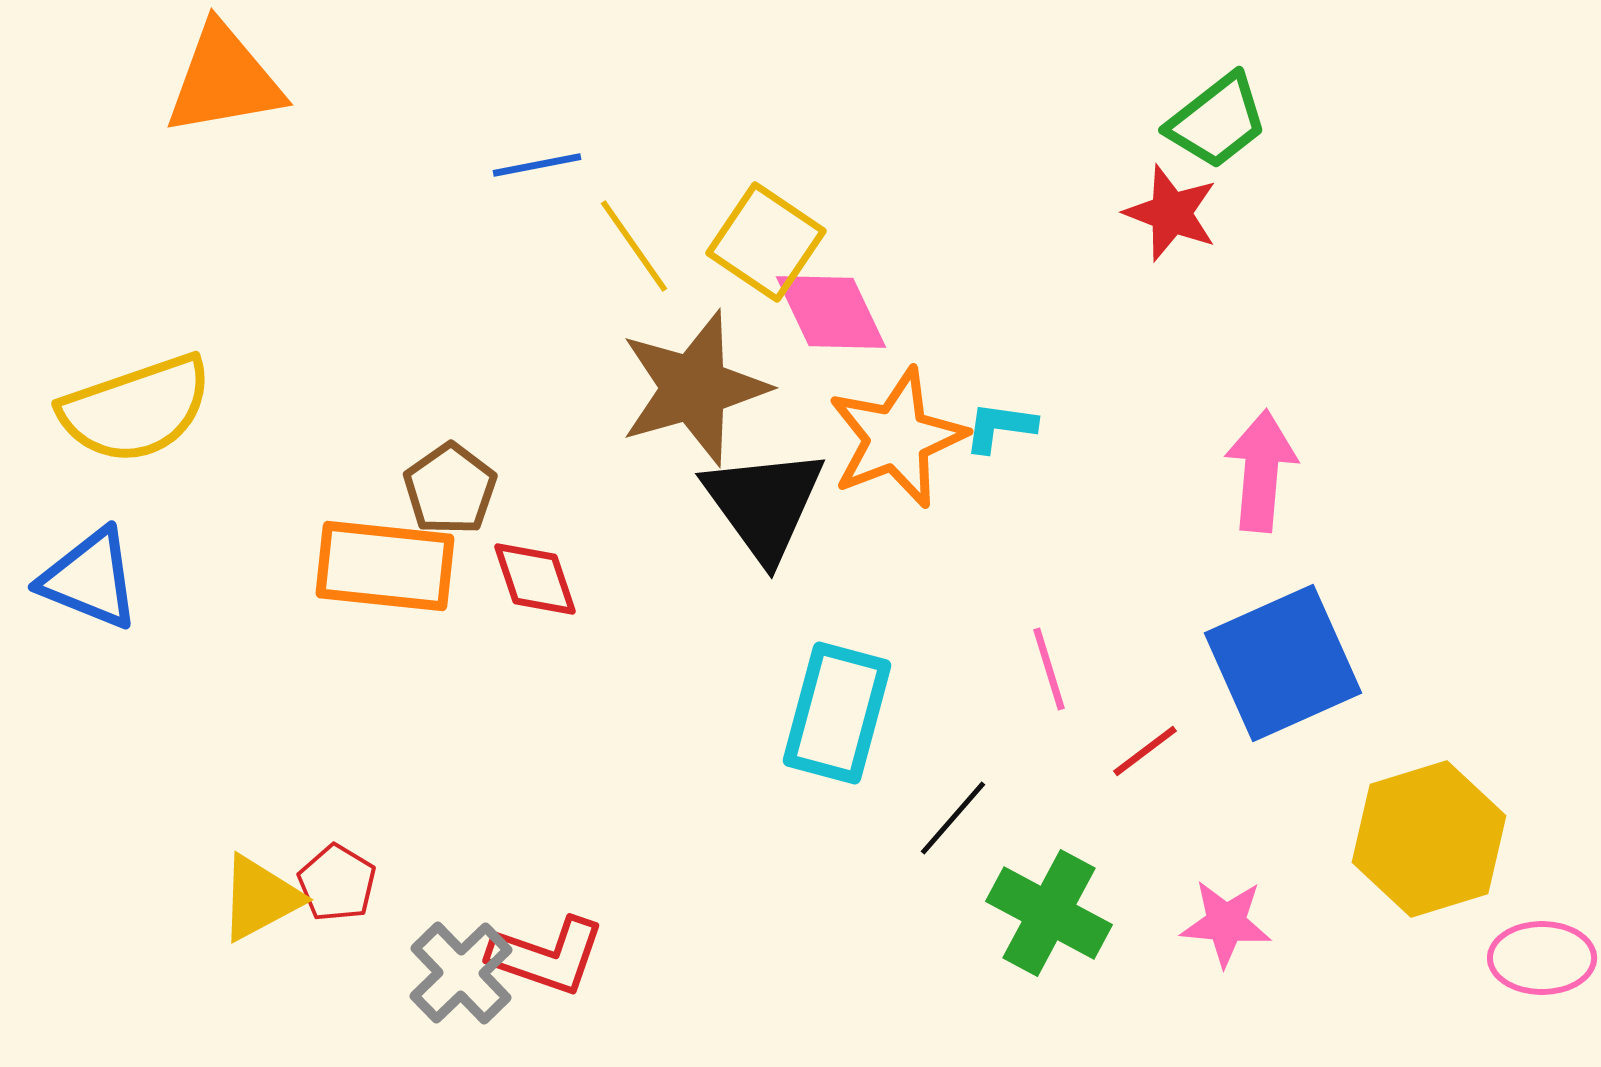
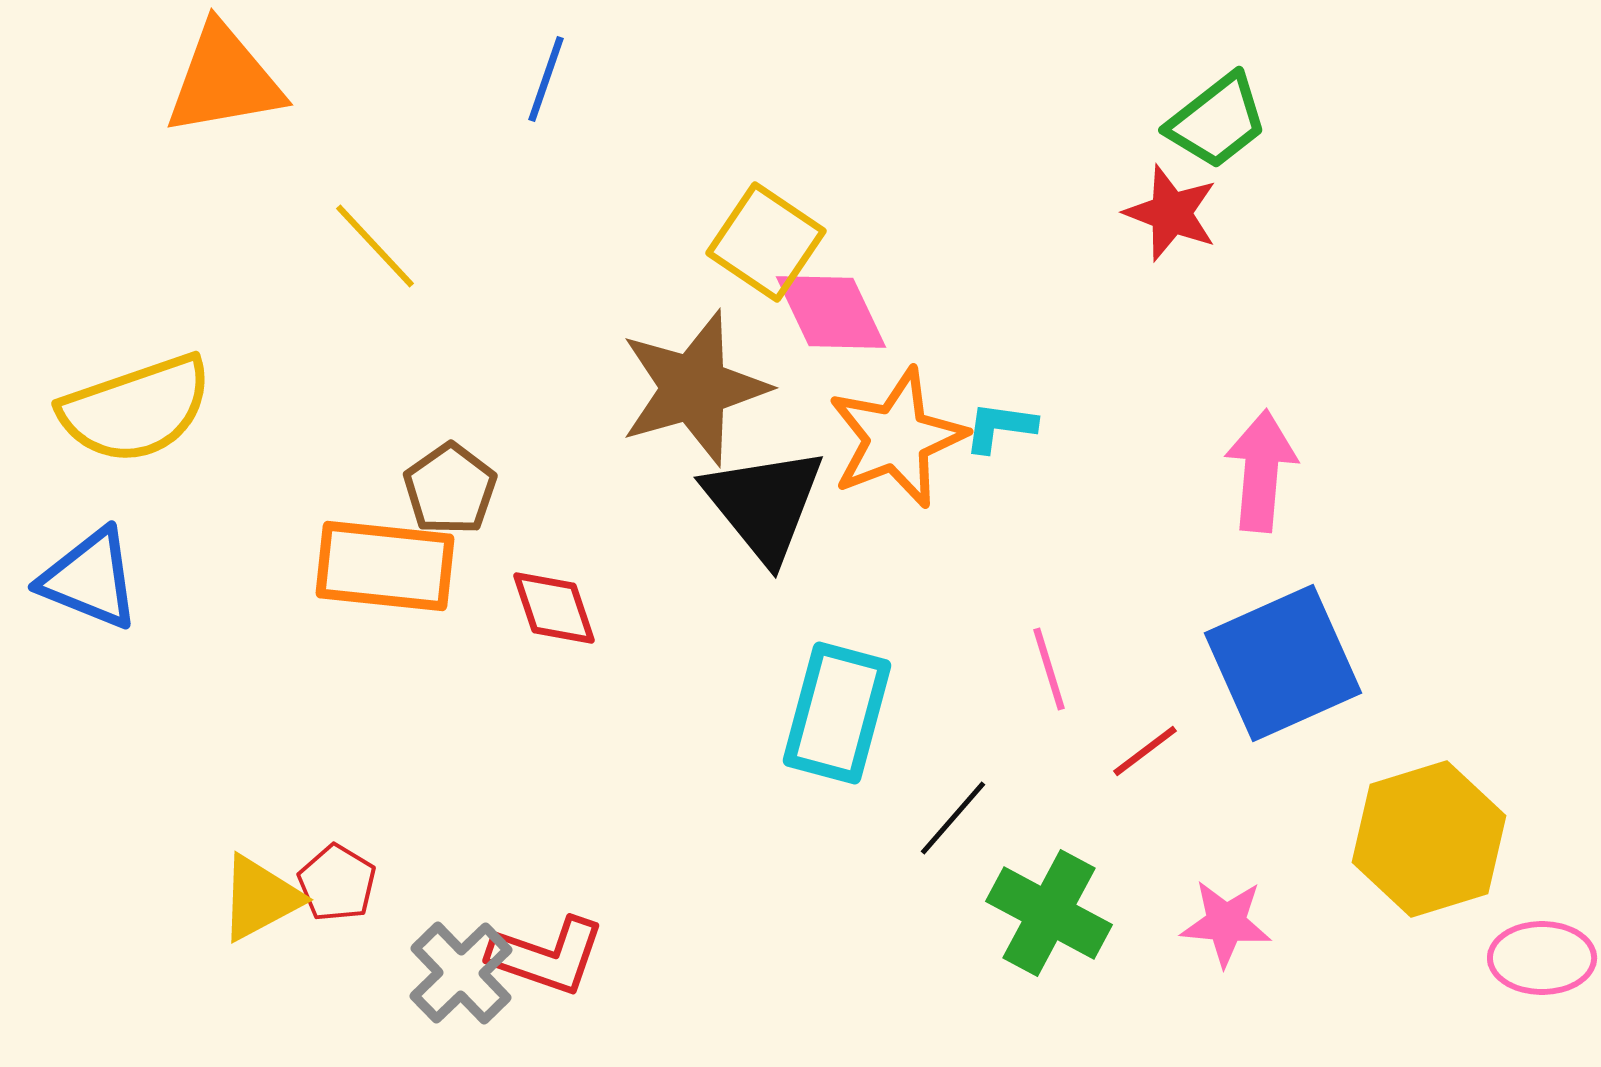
blue line: moved 9 px right, 86 px up; rotated 60 degrees counterclockwise
yellow line: moved 259 px left; rotated 8 degrees counterclockwise
black triangle: rotated 3 degrees counterclockwise
red diamond: moved 19 px right, 29 px down
